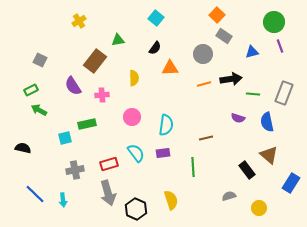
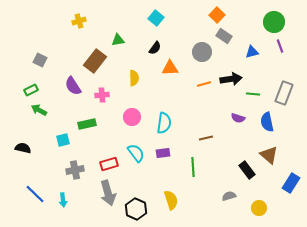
yellow cross at (79, 21): rotated 16 degrees clockwise
gray circle at (203, 54): moved 1 px left, 2 px up
cyan semicircle at (166, 125): moved 2 px left, 2 px up
cyan square at (65, 138): moved 2 px left, 2 px down
